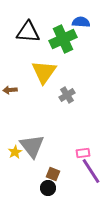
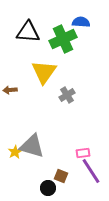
gray triangle: rotated 36 degrees counterclockwise
brown square: moved 8 px right, 2 px down
